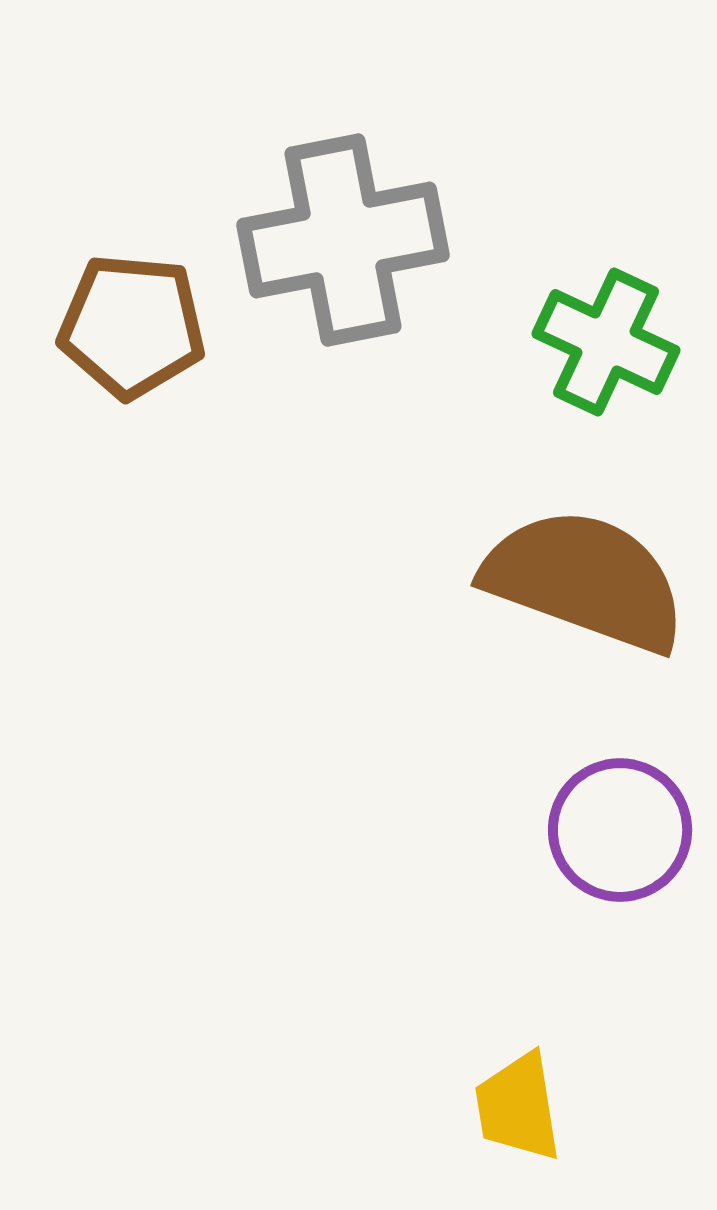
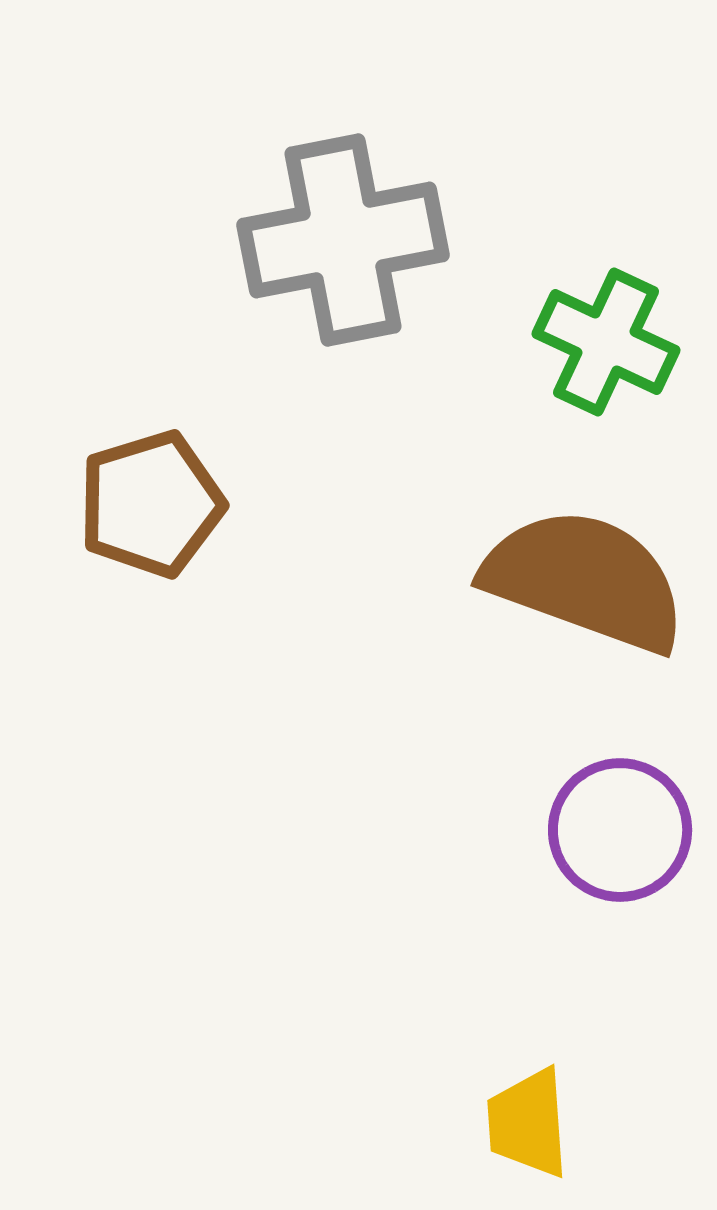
brown pentagon: moved 19 px right, 178 px down; rotated 22 degrees counterclockwise
yellow trapezoid: moved 10 px right, 16 px down; rotated 5 degrees clockwise
